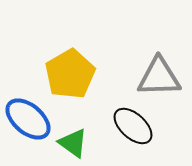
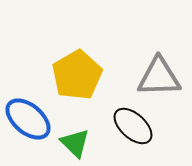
yellow pentagon: moved 7 px right, 1 px down
green triangle: moved 2 px right; rotated 8 degrees clockwise
